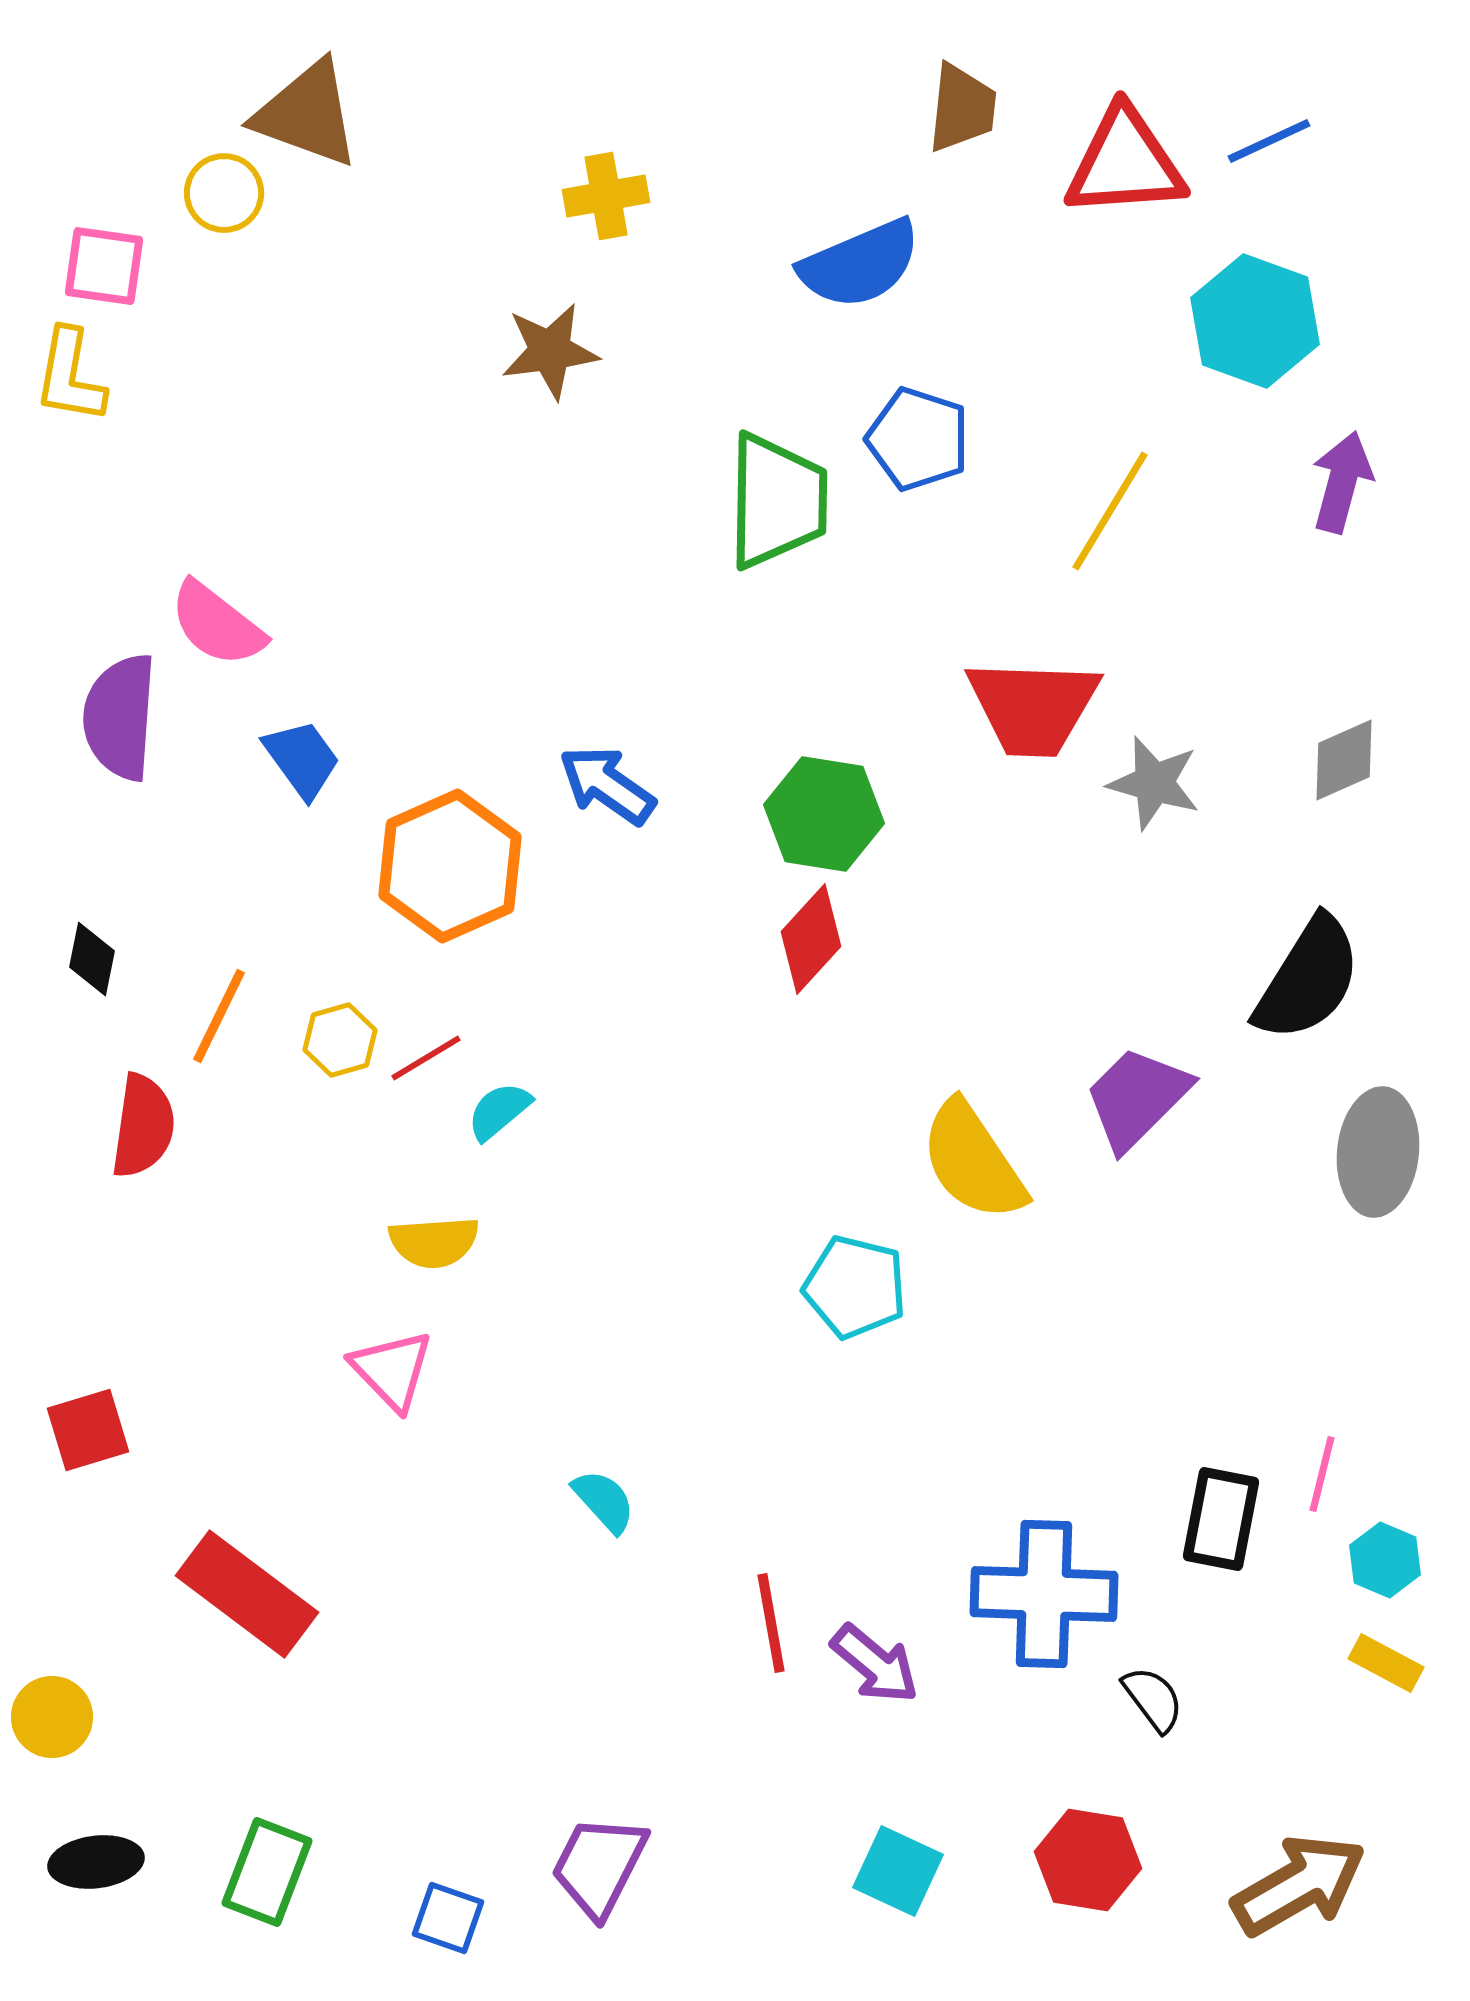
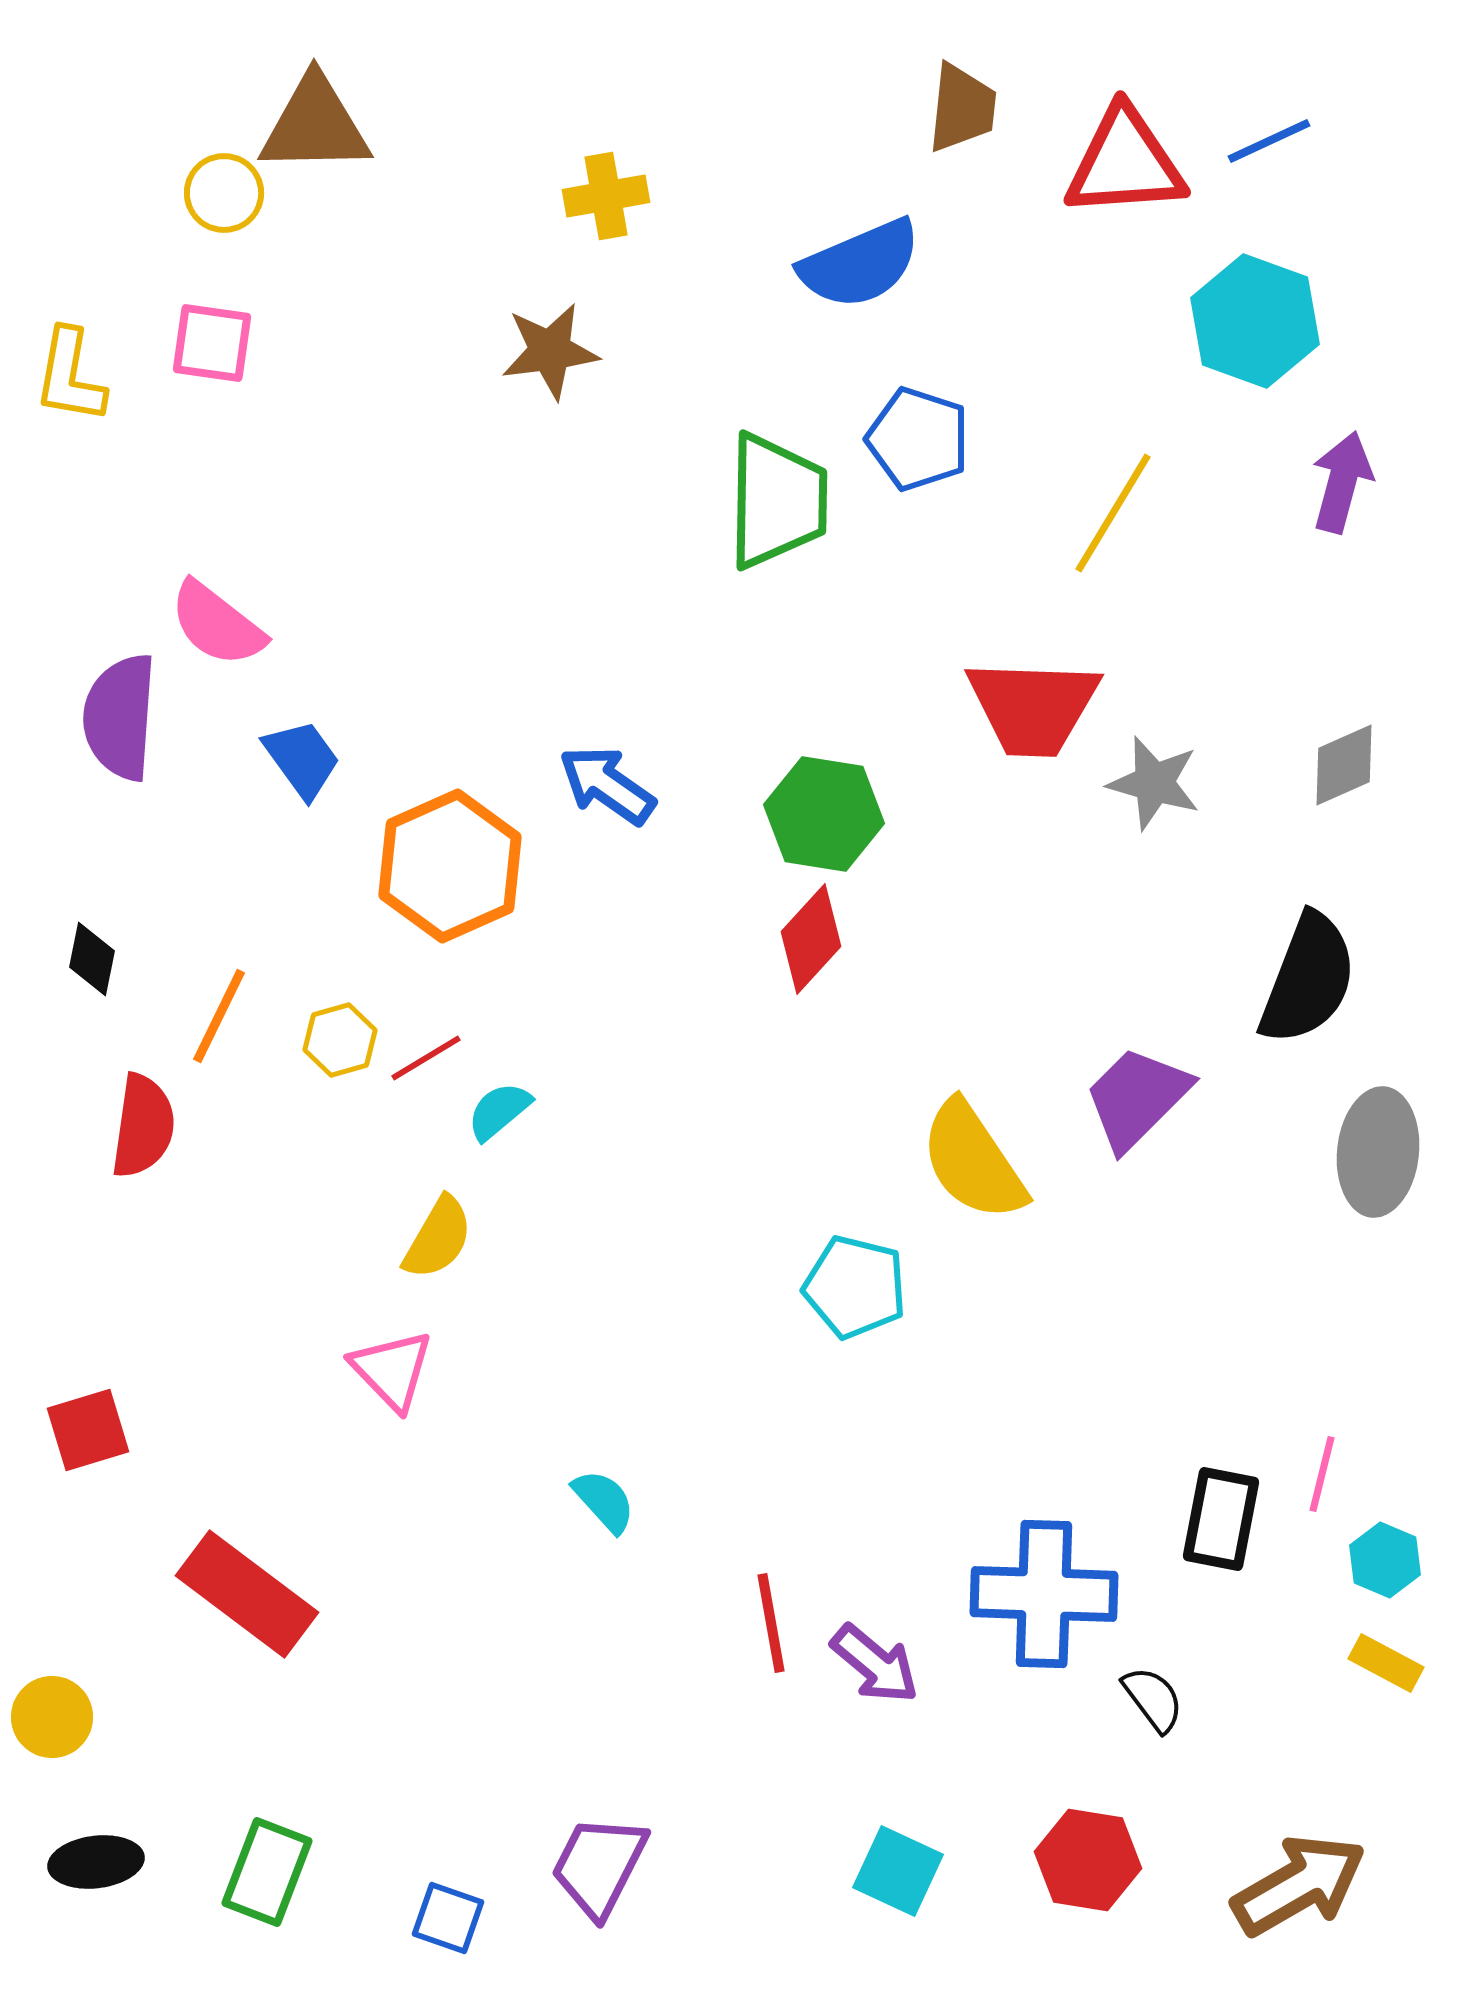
brown triangle at (307, 114): moved 8 px right, 11 px down; rotated 21 degrees counterclockwise
pink square at (104, 266): moved 108 px right, 77 px down
yellow line at (1110, 511): moved 3 px right, 2 px down
gray diamond at (1344, 760): moved 5 px down
black semicircle at (1308, 979): rotated 11 degrees counterclockwise
yellow semicircle at (434, 1242): moved 4 px right, 4 px up; rotated 56 degrees counterclockwise
